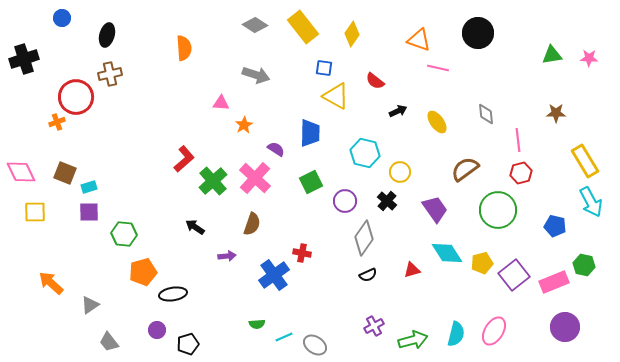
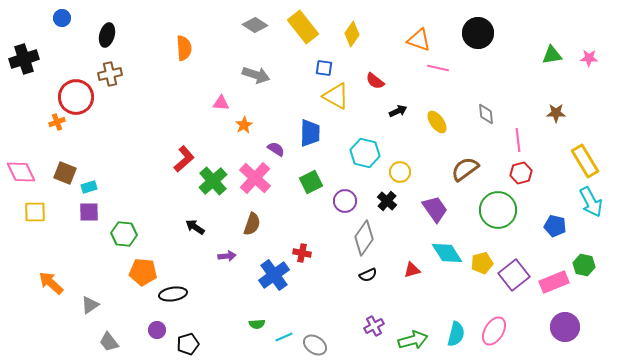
orange pentagon at (143, 272): rotated 20 degrees clockwise
